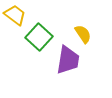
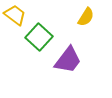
yellow semicircle: moved 3 px right, 17 px up; rotated 66 degrees clockwise
purple trapezoid: rotated 28 degrees clockwise
